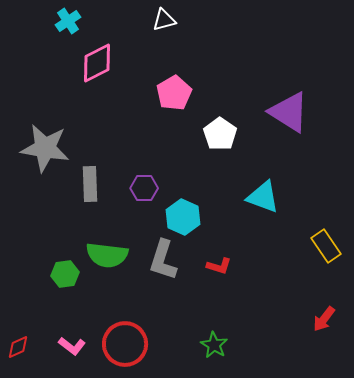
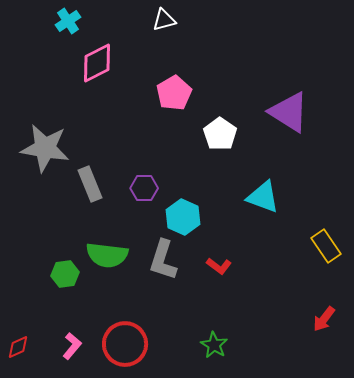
gray rectangle: rotated 20 degrees counterclockwise
red L-shape: rotated 20 degrees clockwise
pink L-shape: rotated 88 degrees counterclockwise
